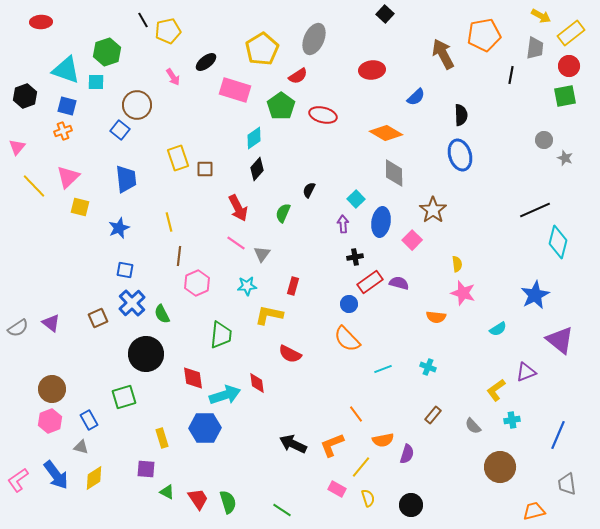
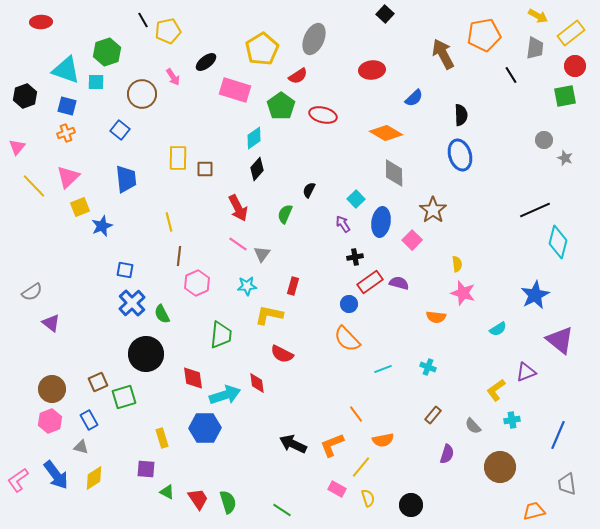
yellow arrow at (541, 16): moved 3 px left
red circle at (569, 66): moved 6 px right
black line at (511, 75): rotated 42 degrees counterclockwise
blue semicircle at (416, 97): moved 2 px left, 1 px down
brown circle at (137, 105): moved 5 px right, 11 px up
orange cross at (63, 131): moved 3 px right, 2 px down
yellow rectangle at (178, 158): rotated 20 degrees clockwise
yellow square at (80, 207): rotated 36 degrees counterclockwise
green semicircle at (283, 213): moved 2 px right, 1 px down
purple arrow at (343, 224): rotated 30 degrees counterclockwise
blue star at (119, 228): moved 17 px left, 2 px up
pink line at (236, 243): moved 2 px right, 1 px down
brown square at (98, 318): moved 64 px down
gray semicircle at (18, 328): moved 14 px right, 36 px up
red semicircle at (290, 354): moved 8 px left
purple semicircle at (407, 454): moved 40 px right
